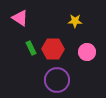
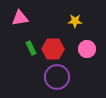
pink triangle: rotated 42 degrees counterclockwise
pink circle: moved 3 px up
purple circle: moved 3 px up
